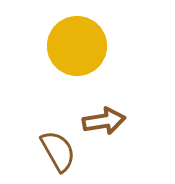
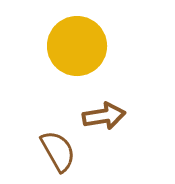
brown arrow: moved 5 px up
